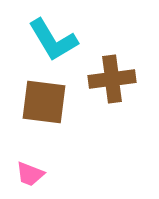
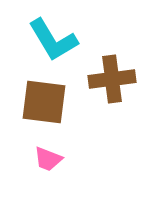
pink trapezoid: moved 18 px right, 15 px up
